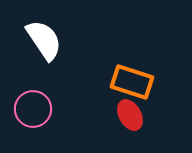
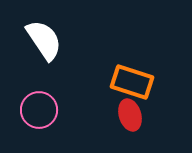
pink circle: moved 6 px right, 1 px down
red ellipse: rotated 12 degrees clockwise
